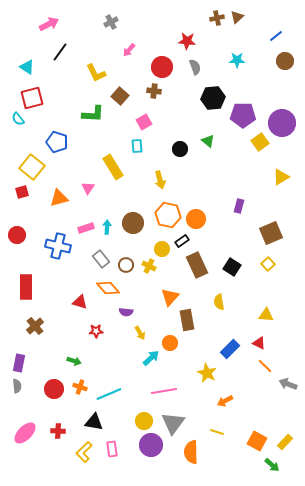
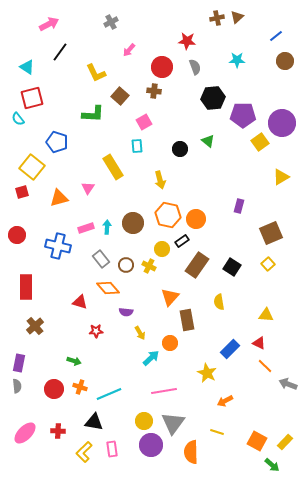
brown rectangle at (197, 265): rotated 60 degrees clockwise
